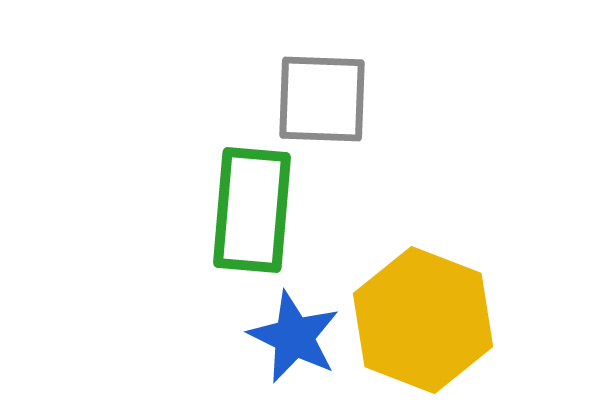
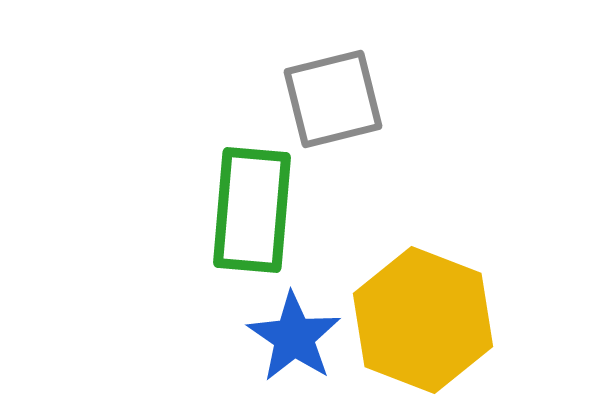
gray square: moved 11 px right; rotated 16 degrees counterclockwise
blue star: rotated 8 degrees clockwise
